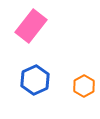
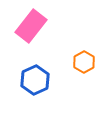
orange hexagon: moved 24 px up
